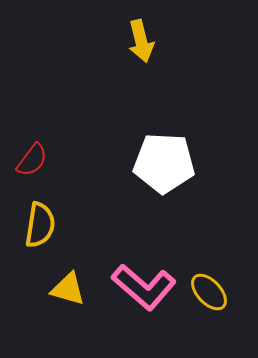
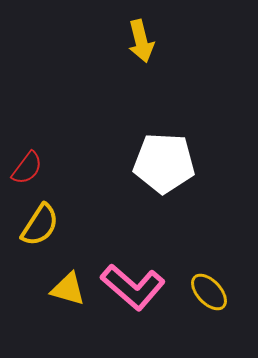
red semicircle: moved 5 px left, 8 px down
yellow semicircle: rotated 24 degrees clockwise
pink L-shape: moved 11 px left
